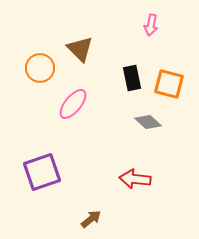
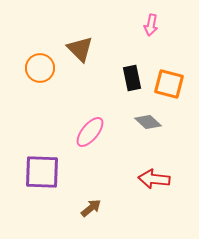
pink ellipse: moved 17 px right, 28 px down
purple square: rotated 21 degrees clockwise
red arrow: moved 19 px right
brown arrow: moved 11 px up
